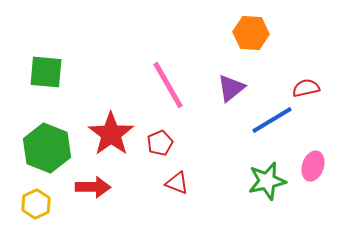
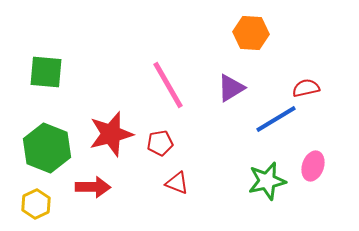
purple triangle: rotated 8 degrees clockwise
blue line: moved 4 px right, 1 px up
red star: rotated 21 degrees clockwise
red pentagon: rotated 15 degrees clockwise
